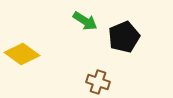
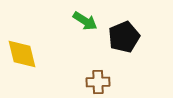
yellow diamond: rotated 40 degrees clockwise
brown cross: rotated 20 degrees counterclockwise
